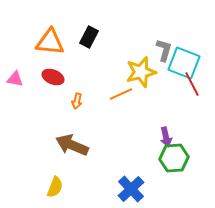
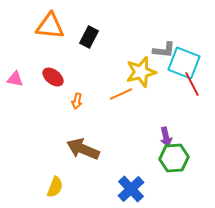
orange triangle: moved 16 px up
gray L-shape: rotated 80 degrees clockwise
red ellipse: rotated 15 degrees clockwise
brown arrow: moved 11 px right, 4 px down
